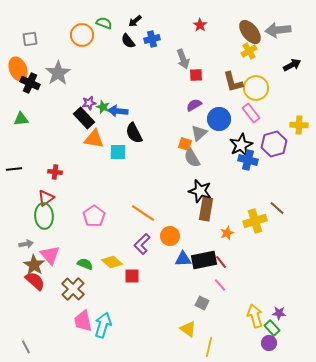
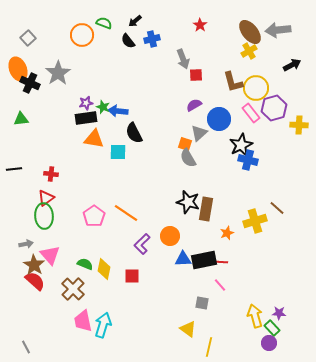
gray square at (30, 39): moved 2 px left, 1 px up; rotated 35 degrees counterclockwise
purple star at (89, 103): moved 3 px left
black rectangle at (84, 118): moved 2 px right; rotated 55 degrees counterclockwise
purple hexagon at (274, 144): moved 36 px up
gray semicircle at (192, 158): moved 4 px left
red cross at (55, 172): moved 4 px left, 2 px down
black star at (200, 191): moved 12 px left, 11 px down
orange line at (143, 213): moved 17 px left
yellow diamond at (112, 262): moved 8 px left, 7 px down; rotated 60 degrees clockwise
red line at (221, 262): rotated 48 degrees counterclockwise
gray square at (202, 303): rotated 16 degrees counterclockwise
